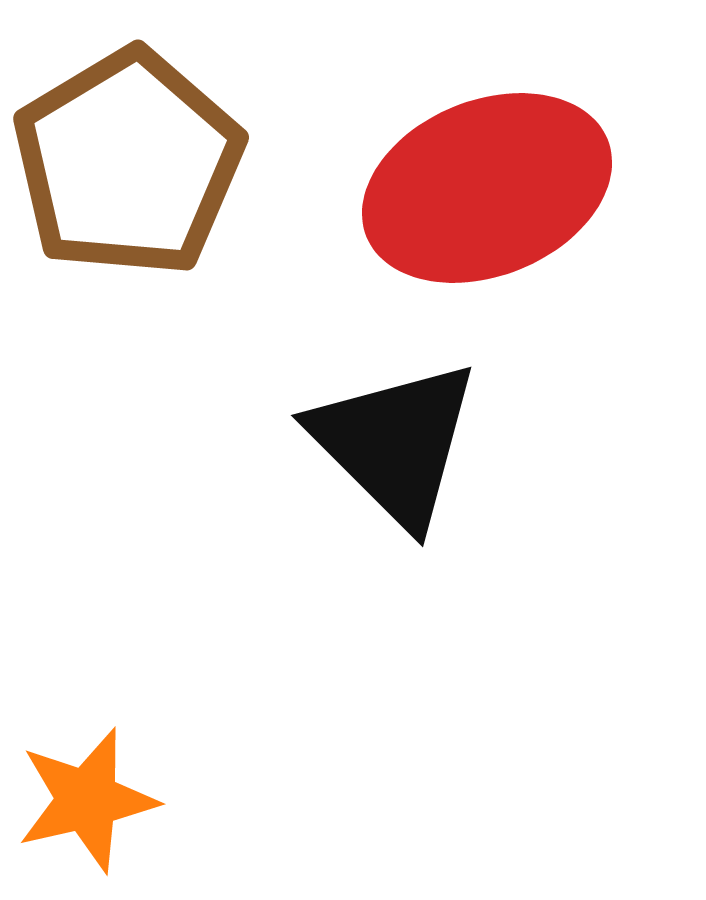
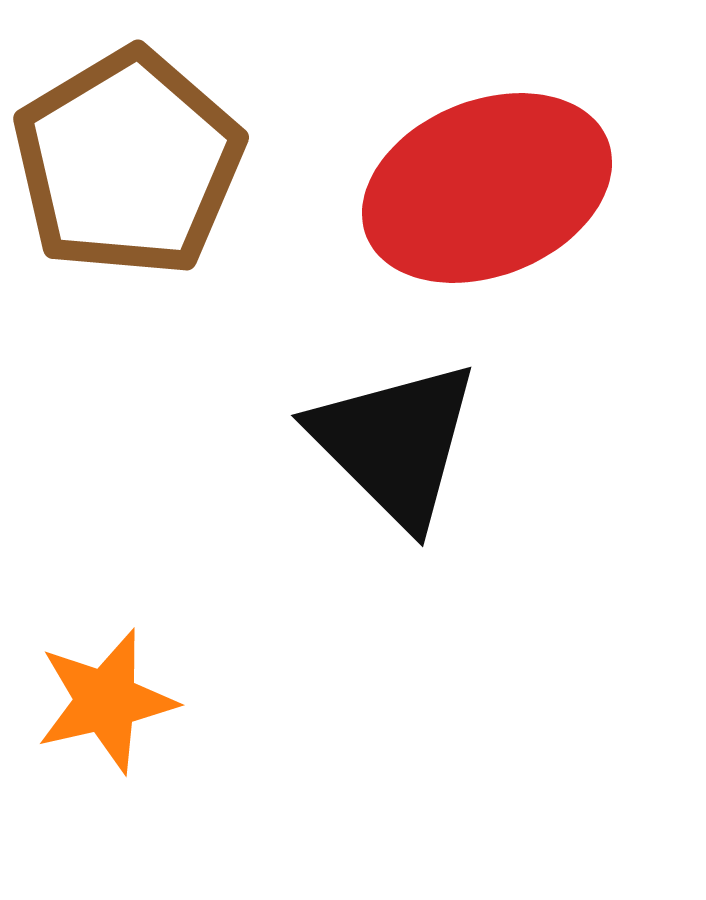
orange star: moved 19 px right, 99 px up
